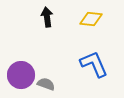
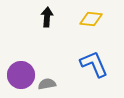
black arrow: rotated 12 degrees clockwise
gray semicircle: moved 1 px right; rotated 30 degrees counterclockwise
